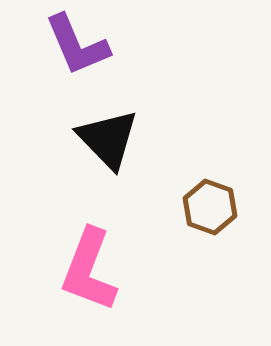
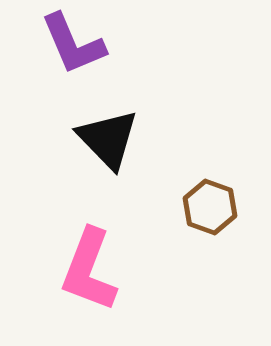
purple L-shape: moved 4 px left, 1 px up
